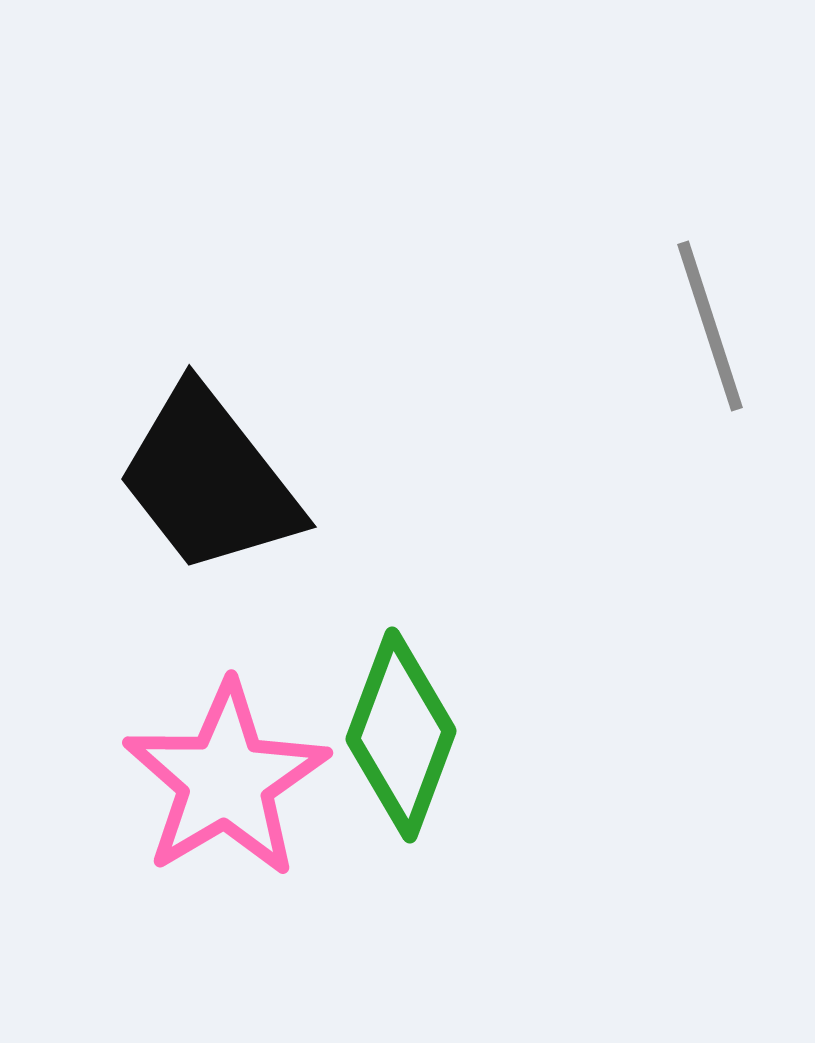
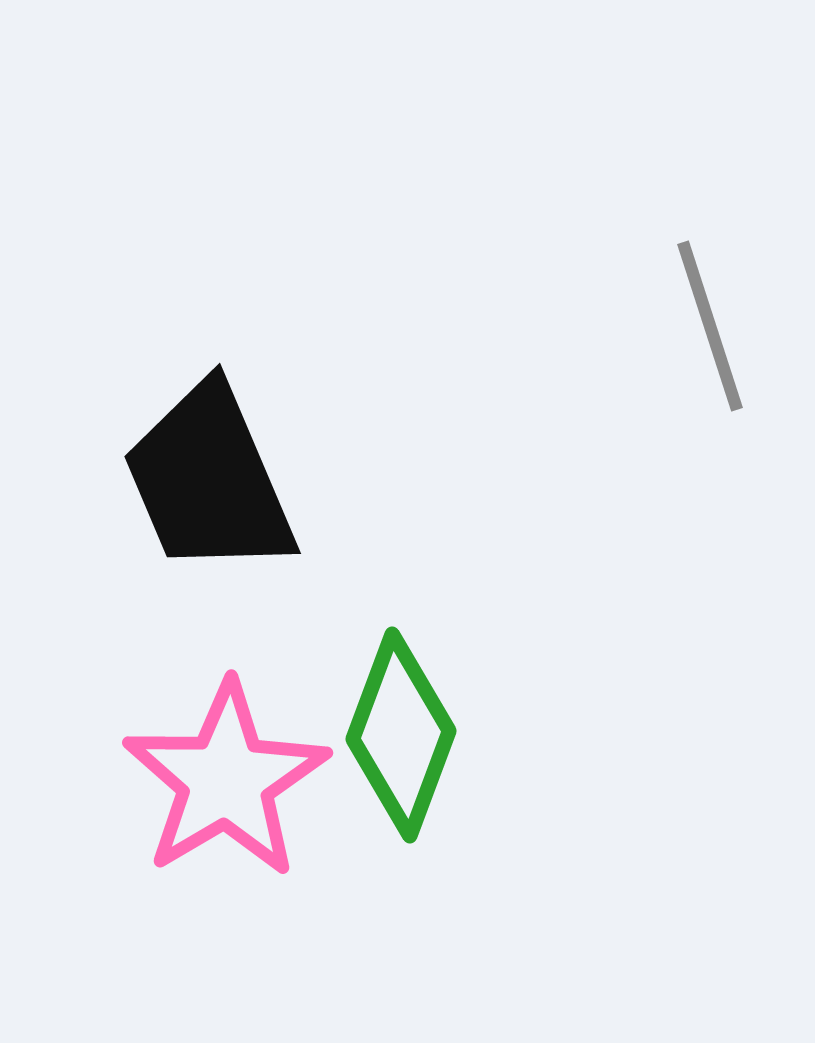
black trapezoid: rotated 15 degrees clockwise
